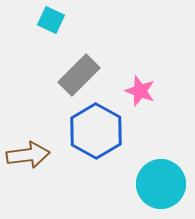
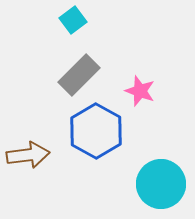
cyan square: moved 22 px right; rotated 28 degrees clockwise
